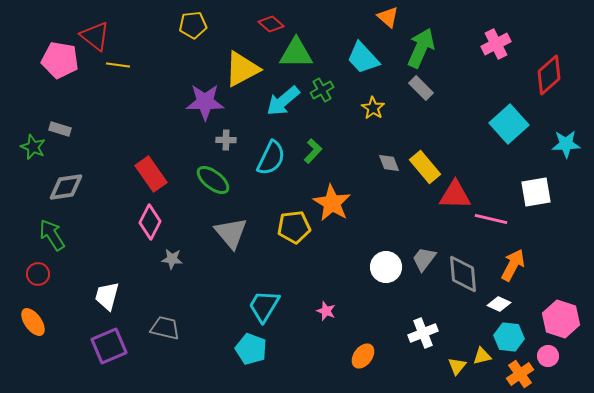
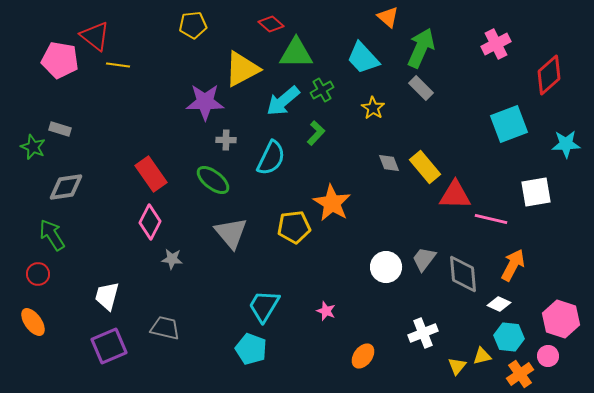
cyan square at (509, 124): rotated 21 degrees clockwise
green L-shape at (313, 151): moved 3 px right, 18 px up
